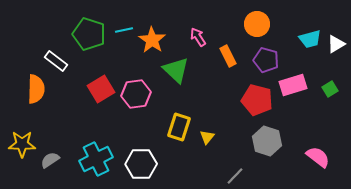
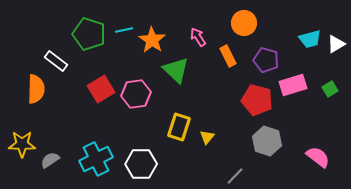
orange circle: moved 13 px left, 1 px up
